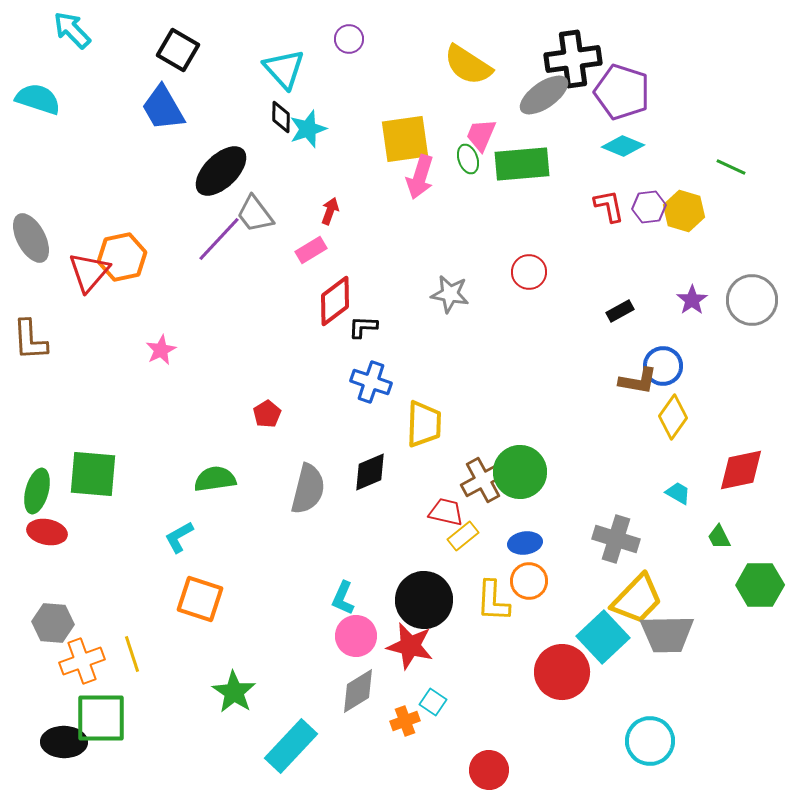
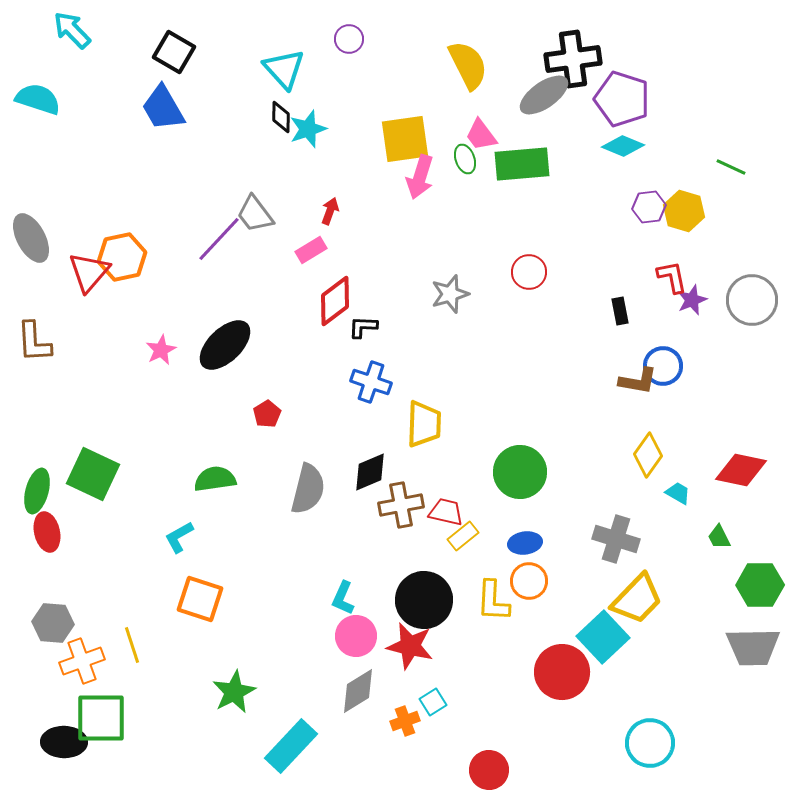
black square at (178, 50): moved 4 px left, 2 px down
yellow semicircle at (468, 65): rotated 150 degrees counterclockwise
purple pentagon at (622, 92): moved 7 px down
pink trapezoid at (481, 135): rotated 60 degrees counterclockwise
green ellipse at (468, 159): moved 3 px left
black ellipse at (221, 171): moved 4 px right, 174 px down
red L-shape at (609, 206): moved 63 px right, 71 px down
gray star at (450, 294): rotated 27 degrees counterclockwise
purple star at (692, 300): rotated 12 degrees clockwise
black rectangle at (620, 311): rotated 72 degrees counterclockwise
brown L-shape at (30, 340): moved 4 px right, 2 px down
yellow diamond at (673, 417): moved 25 px left, 38 px down
red diamond at (741, 470): rotated 24 degrees clockwise
green square at (93, 474): rotated 20 degrees clockwise
brown cross at (483, 480): moved 82 px left, 25 px down; rotated 18 degrees clockwise
red ellipse at (47, 532): rotated 66 degrees clockwise
gray trapezoid at (667, 634): moved 86 px right, 13 px down
yellow line at (132, 654): moved 9 px up
green star at (234, 692): rotated 12 degrees clockwise
cyan square at (433, 702): rotated 24 degrees clockwise
cyan circle at (650, 741): moved 2 px down
